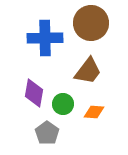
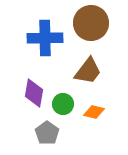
orange diamond: rotated 10 degrees clockwise
